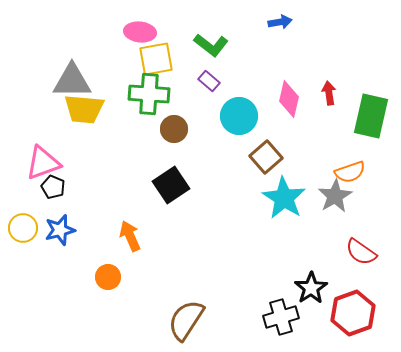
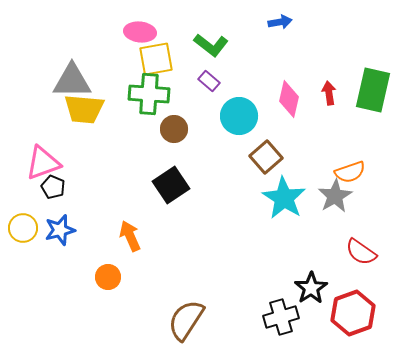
green rectangle: moved 2 px right, 26 px up
